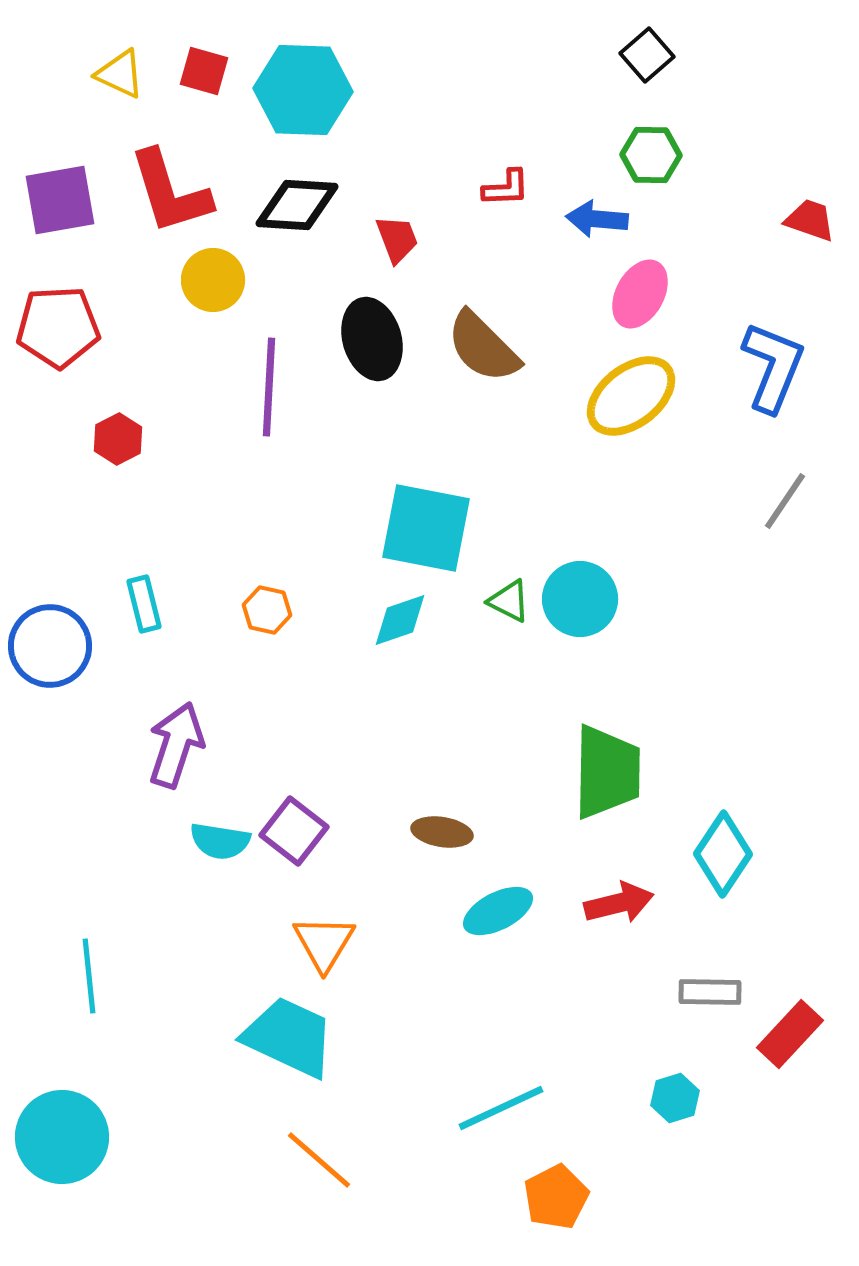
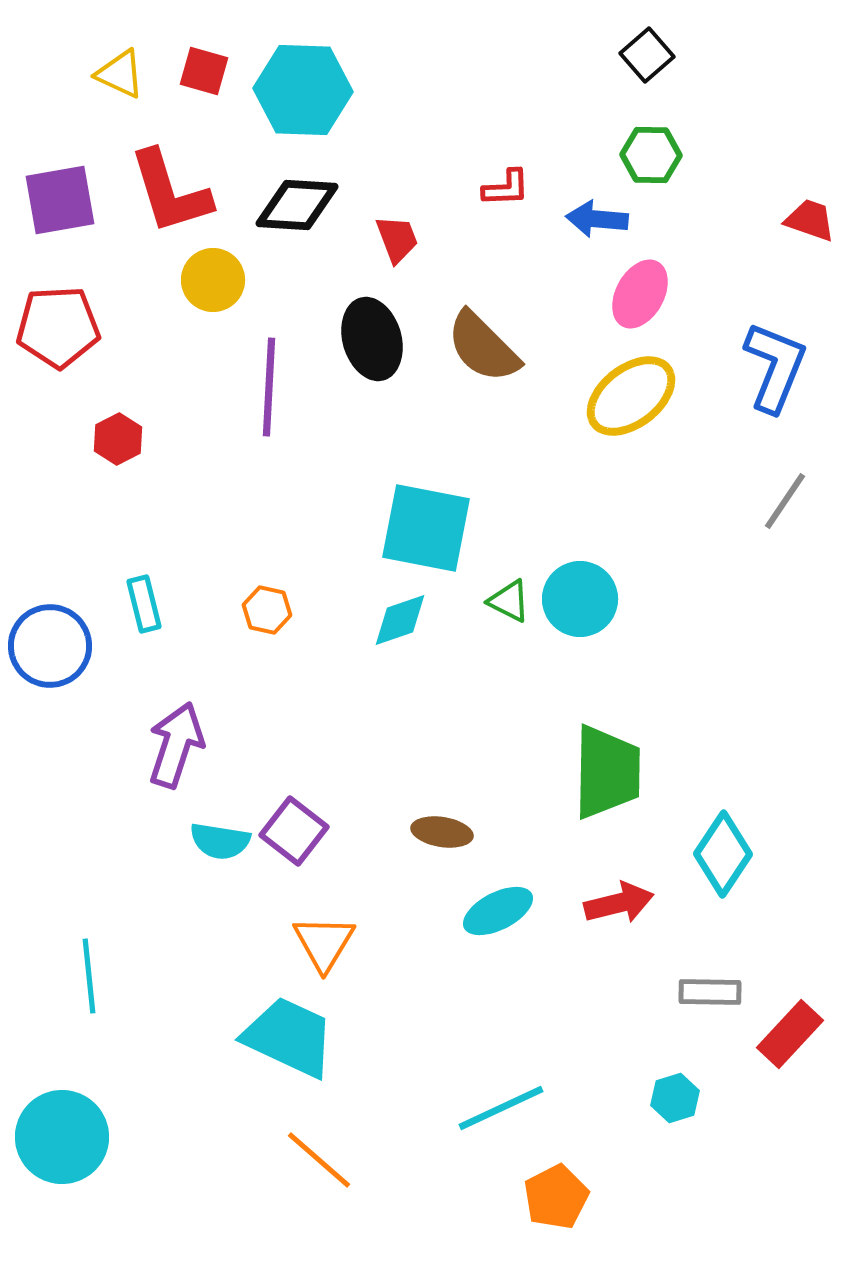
blue L-shape at (773, 367): moved 2 px right
